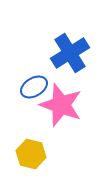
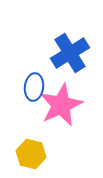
blue ellipse: rotated 52 degrees counterclockwise
pink star: rotated 27 degrees clockwise
